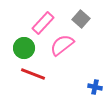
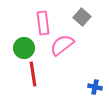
gray square: moved 1 px right, 2 px up
pink rectangle: rotated 50 degrees counterclockwise
red line: rotated 60 degrees clockwise
